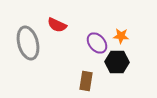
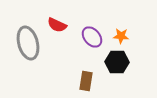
purple ellipse: moved 5 px left, 6 px up
